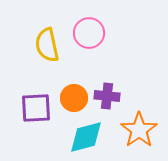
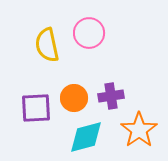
purple cross: moved 4 px right; rotated 15 degrees counterclockwise
